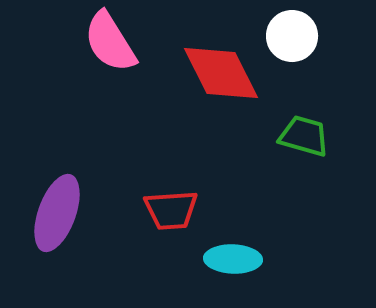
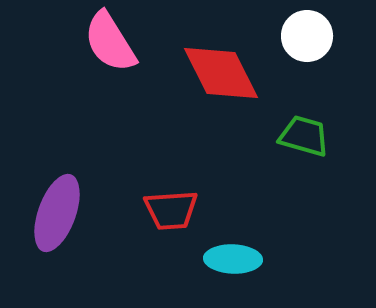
white circle: moved 15 px right
